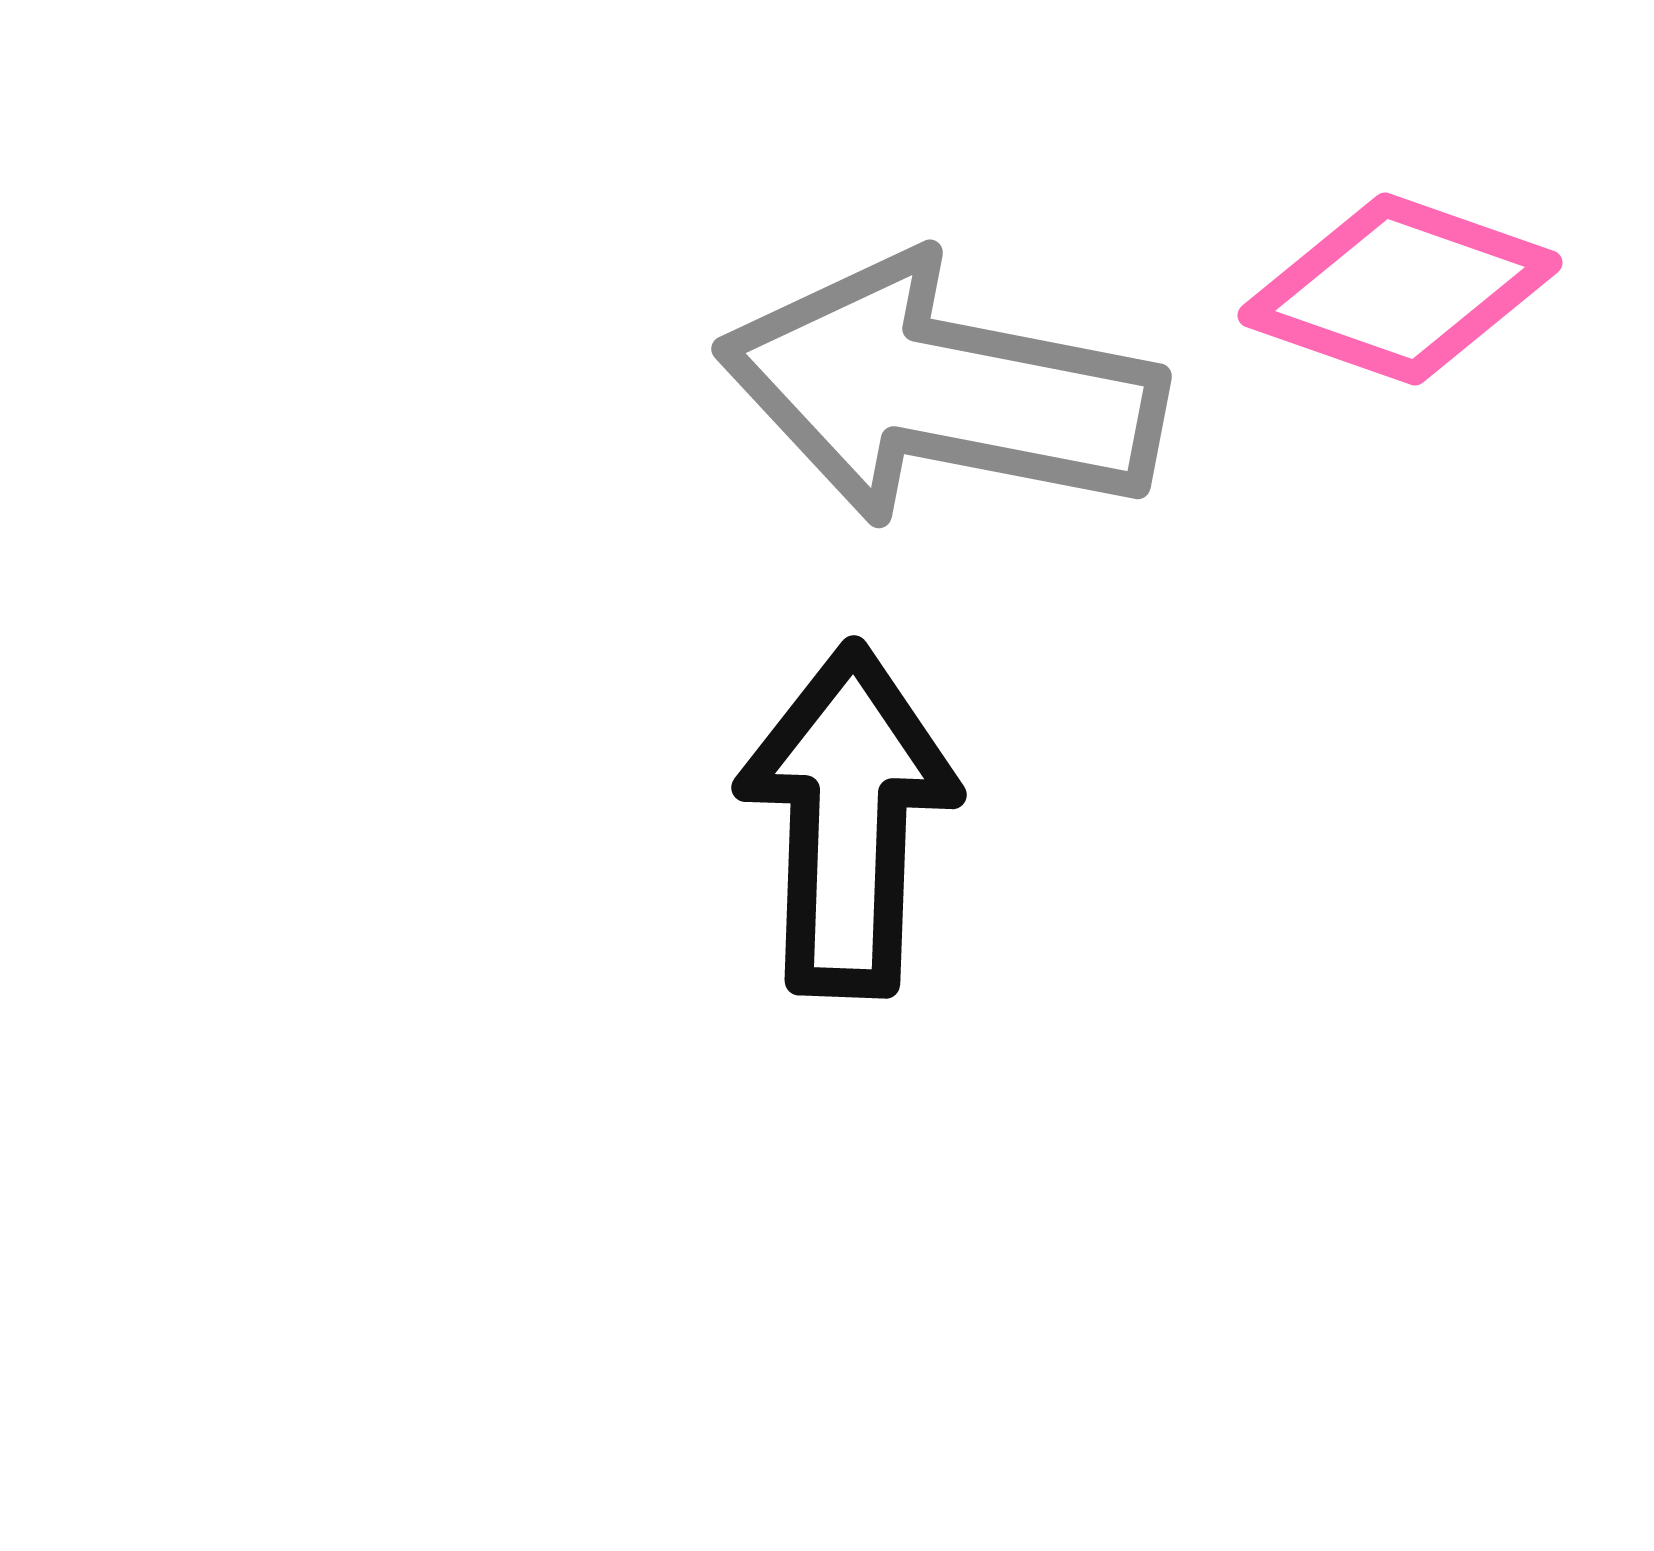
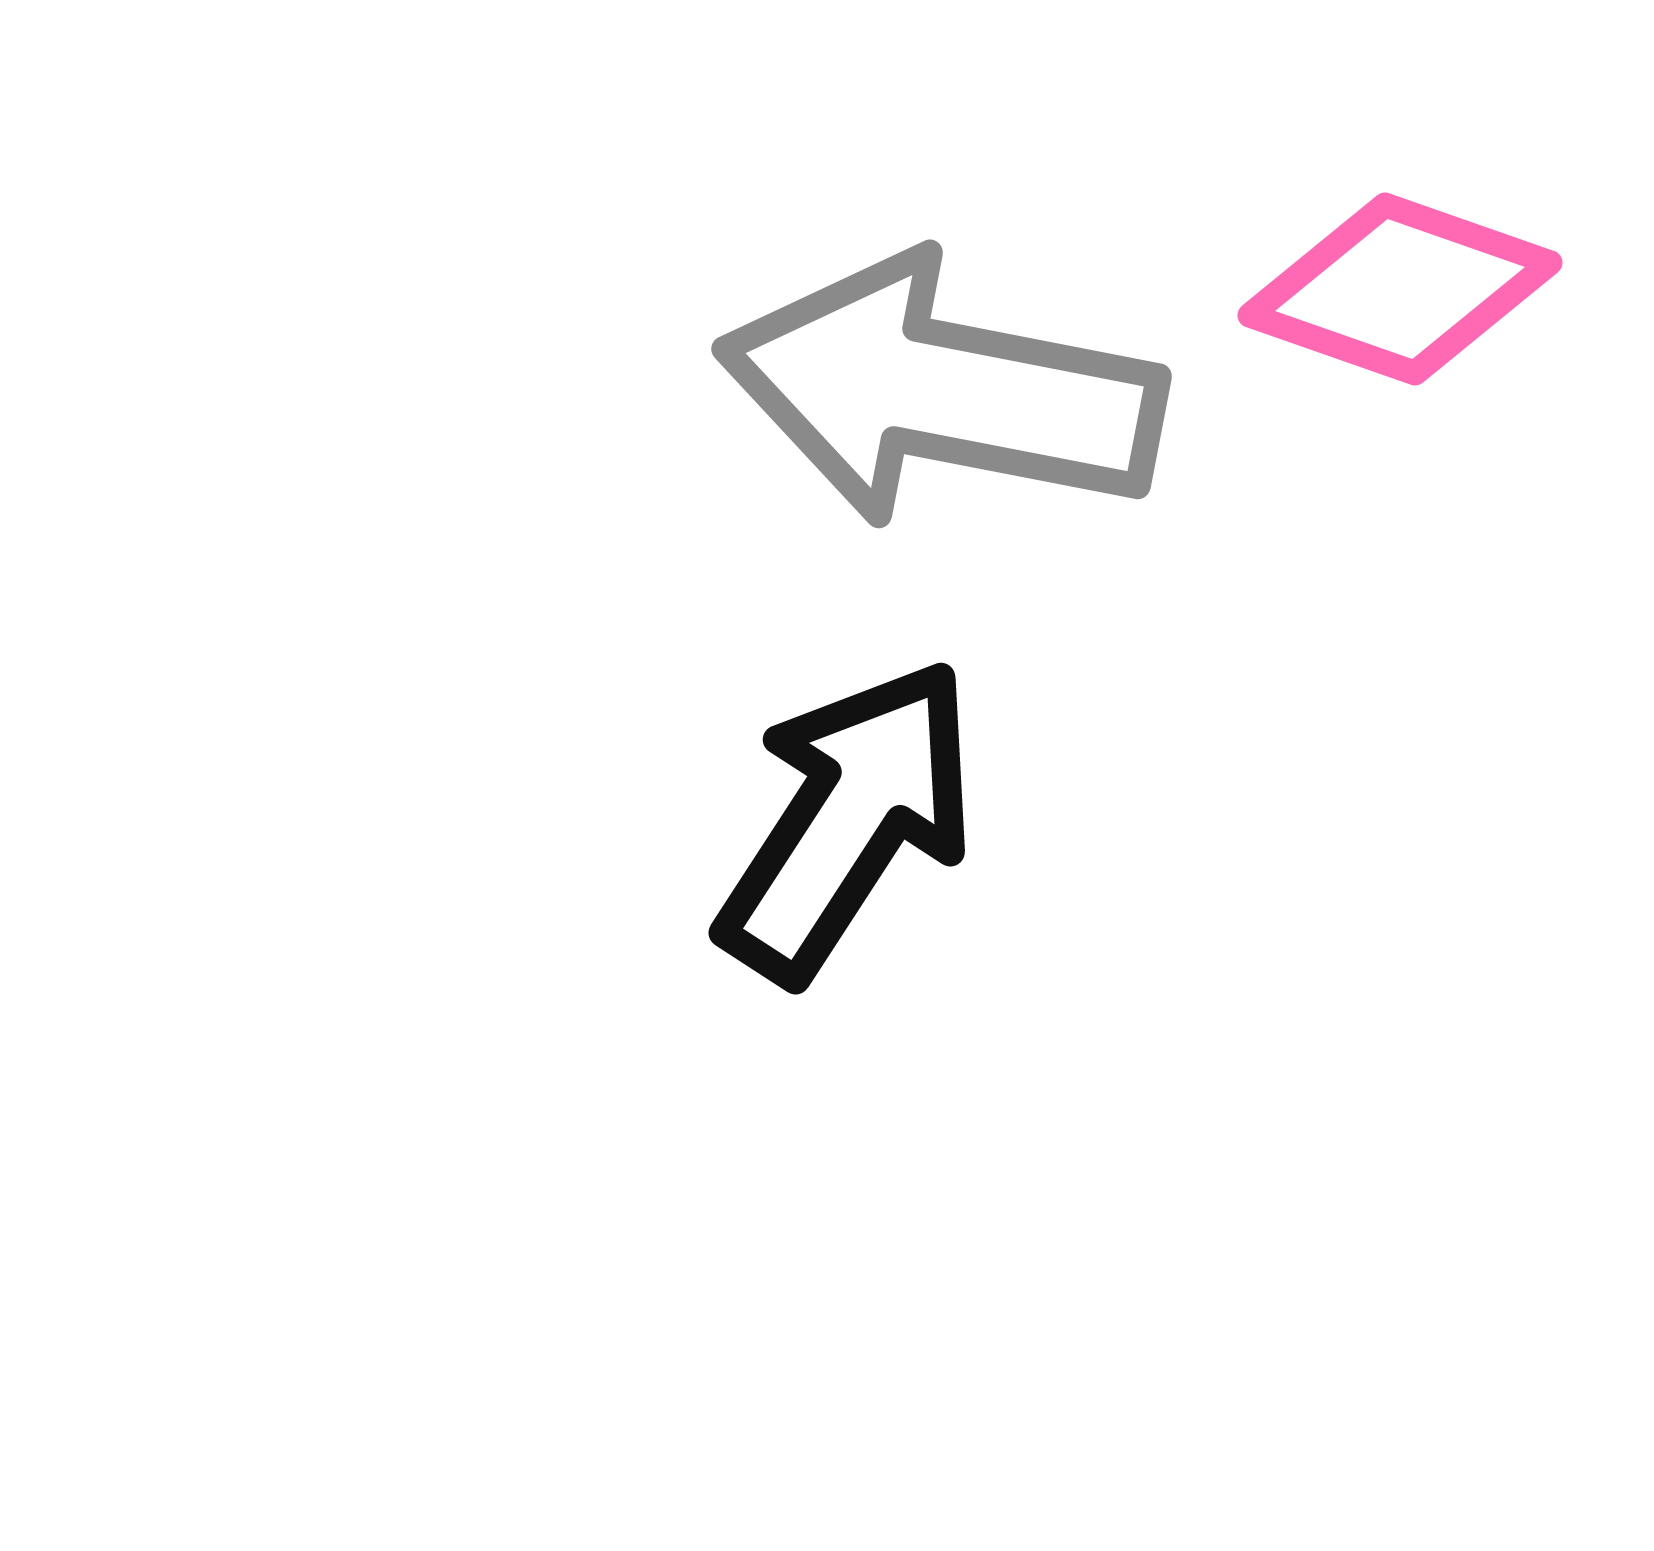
black arrow: rotated 31 degrees clockwise
